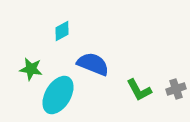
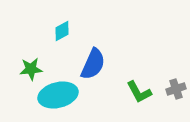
blue semicircle: rotated 92 degrees clockwise
green star: rotated 15 degrees counterclockwise
green L-shape: moved 2 px down
cyan ellipse: rotated 45 degrees clockwise
